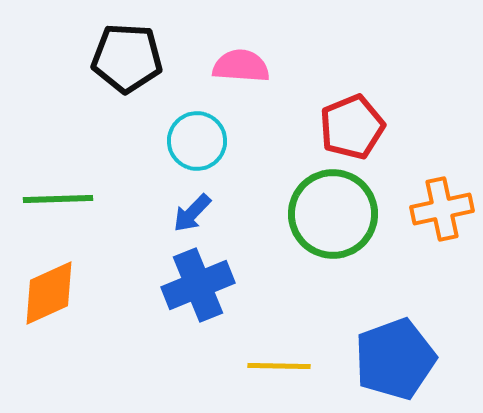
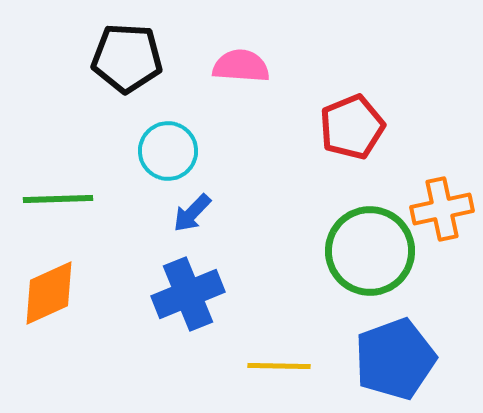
cyan circle: moved 29 px left, 10 px down
green circle: moved 37 px right, 37 px down
blue cross: moved 10 px left, 9 px down
